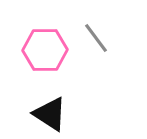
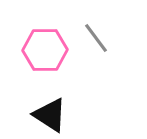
black triangle: moved 1 px down
